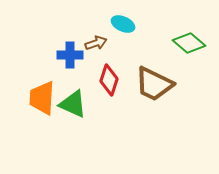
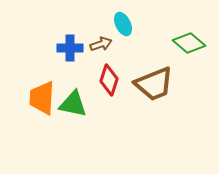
cyan ellipse: rotated 40 degrees clockwise
brown arrow: moved 5 px right, 1 px down
blue cross: moved 7 px up
brown trapezoid: rotated 48 degrees counterclockwise
green triangle: rotated 12 degrees counterclockwise
